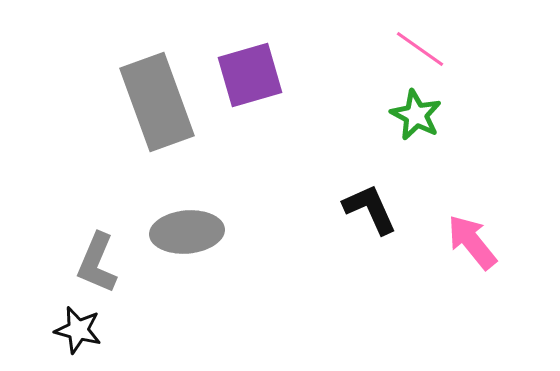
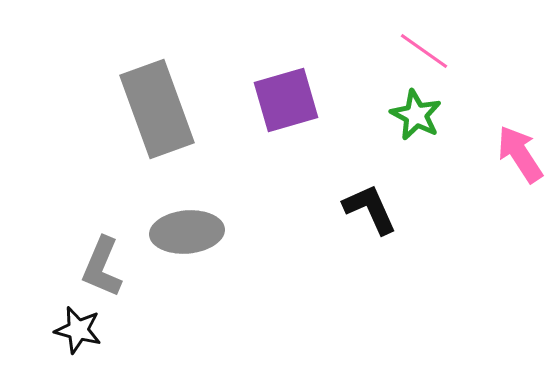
pink line: moved 4 px right, 2 px down
purple square: moved 36 px right, 25 px down
gray rectangle: moved 7 px down
pink arrow: moved 48 px right, 88 px up; rotated 6 degrees clockwise
gray L-shape: moved 5 px right, 4 px down
